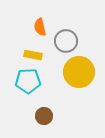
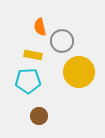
gray circle: moved 4 px left
brown circle: moved 5 px left
